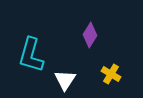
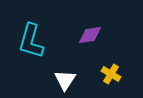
purple diamond: rotated 50 degrees clockwise
cyan L-shape: moved 14 px up
